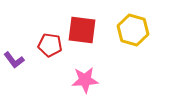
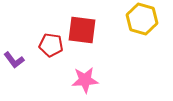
yellow hexagon: moved 9 px right, 11 px up
red pentagon: moved 1 px right
